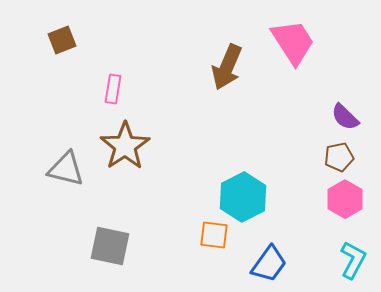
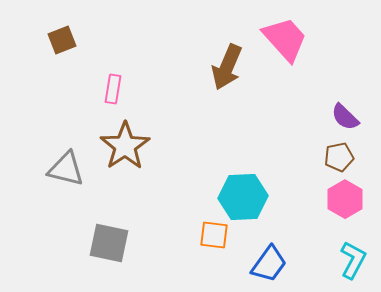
pink trapezoid: moved 8 px left, 3 px up; rotated 9 degrees counterclockwise
cyan hexagon: rotated 24 degrees clockwise
gray square: moved 1 px left, 3 px up
